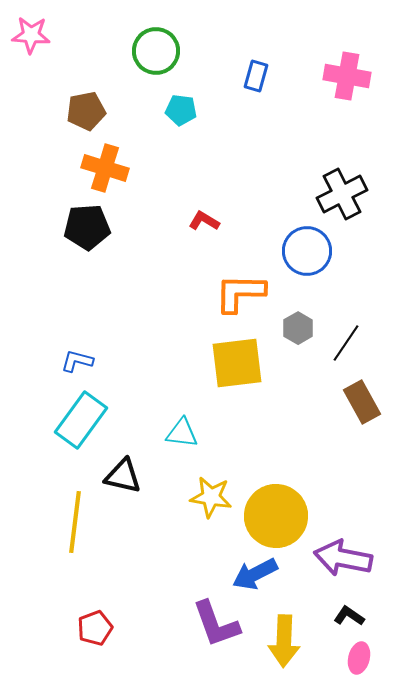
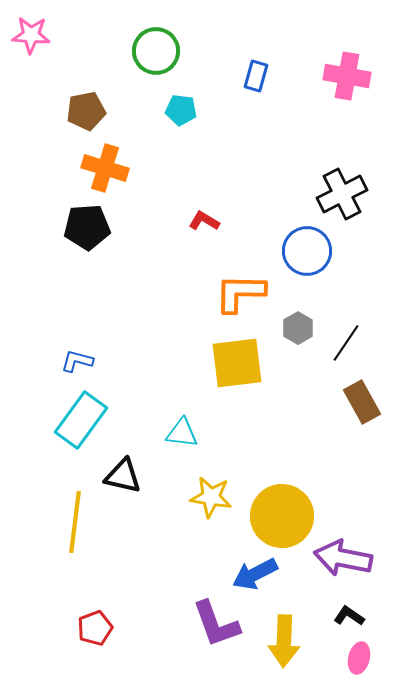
yellow circle: moved 6 px right
